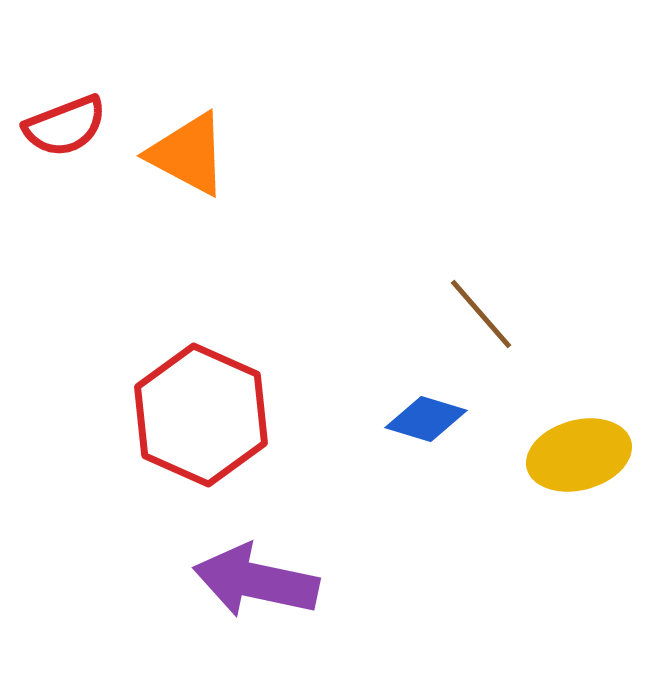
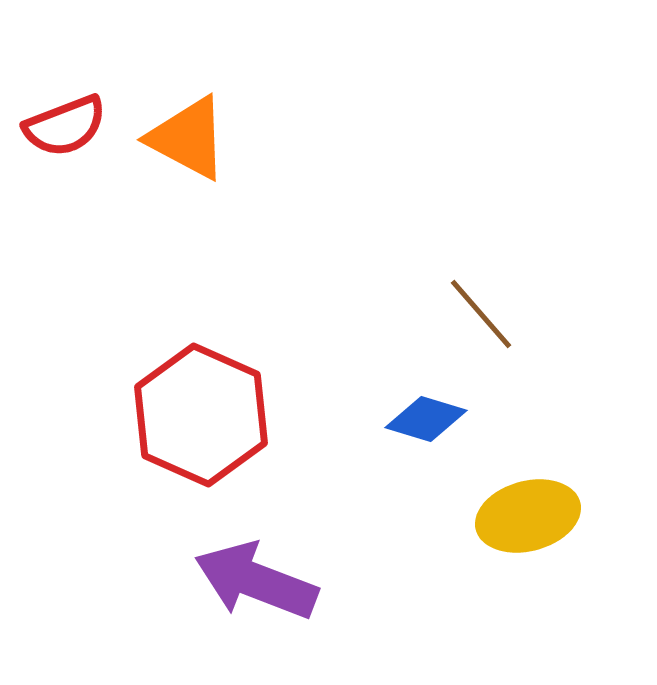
orange triangle: moved 16 px up
yellow ellipse: moved 51 px left, 61 px down
purple arrow: rotated 9 degrees clockwise
